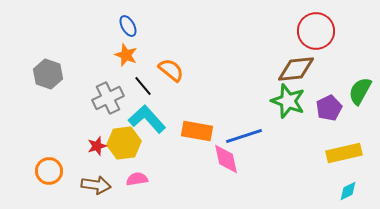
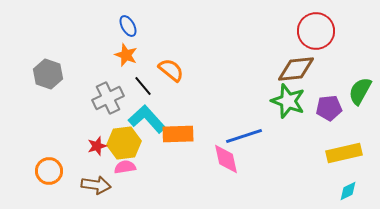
purple pentagon: rotated 20 degrees clockwise
orange rectangle: moved 19 px left, 3 px down; rotated 12 degrees counterclockwise
pink semicircle: moved 12 px left, 12 px up
